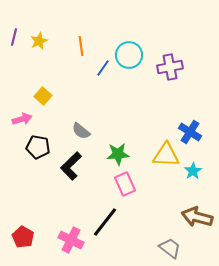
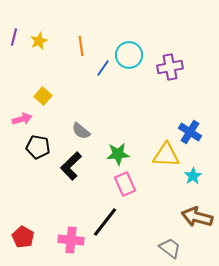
cyan star: moved 5 px down
pink cross: rotated 20 degrees counterclockwise
